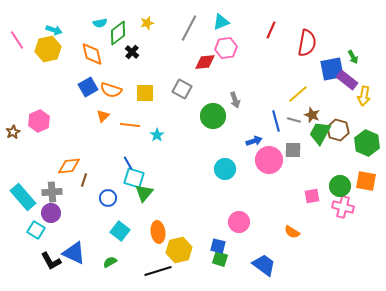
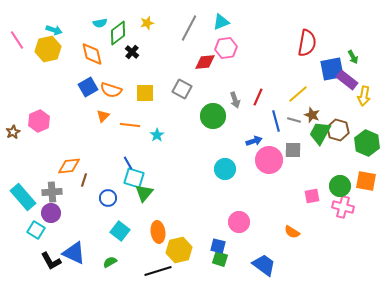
red line at (271, 30): moved 13 px left, 67 px down
